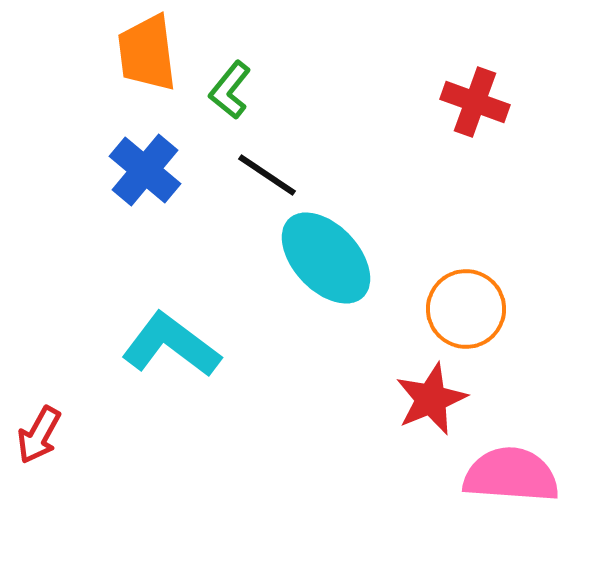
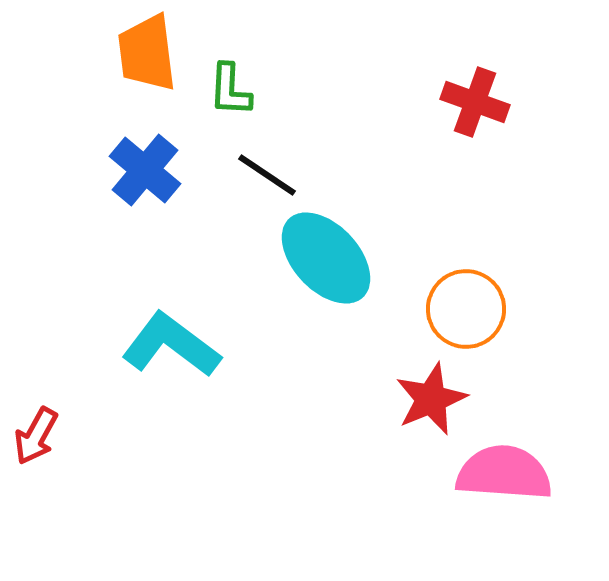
green L-shape: rotated 36 degrees counterclockwise
red arrow: moved 3 px left, 1 px down
pink semicircle: moved 7 px left, 2 px up
